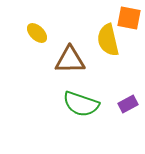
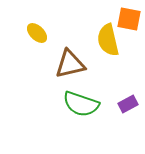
orange square: moved 1 px down
brown triangle: moved 4 px down; rotated 12 degrees counterclockwise
